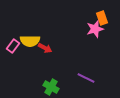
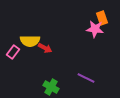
pink star: rotated 24 degrees clockwise
pink rectangle: moved 6 px down
